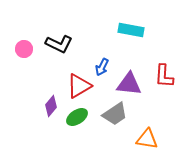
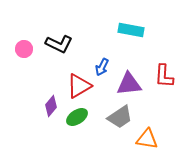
purple triangle: rotated 12 degrees counterclockwise
gray trapezoid: moved 5 px right, 3 px down
